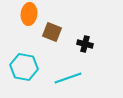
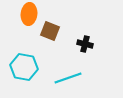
brown square: moved 2 px left, 1 px up
